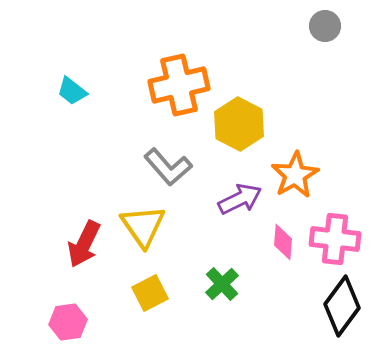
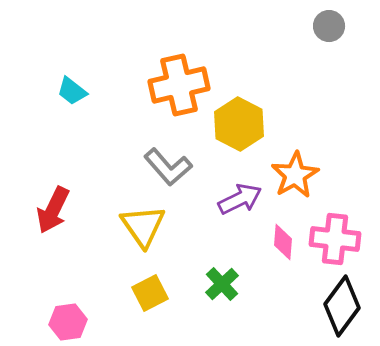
gray circle: moved 4 px right
red arrow: moved 31 px left, 34 px up
